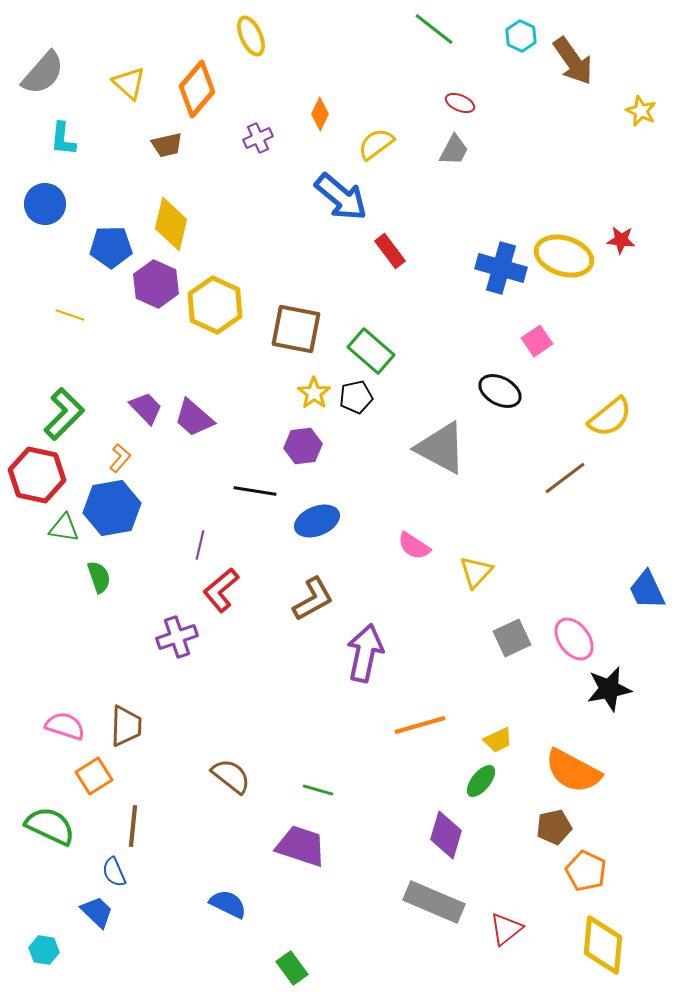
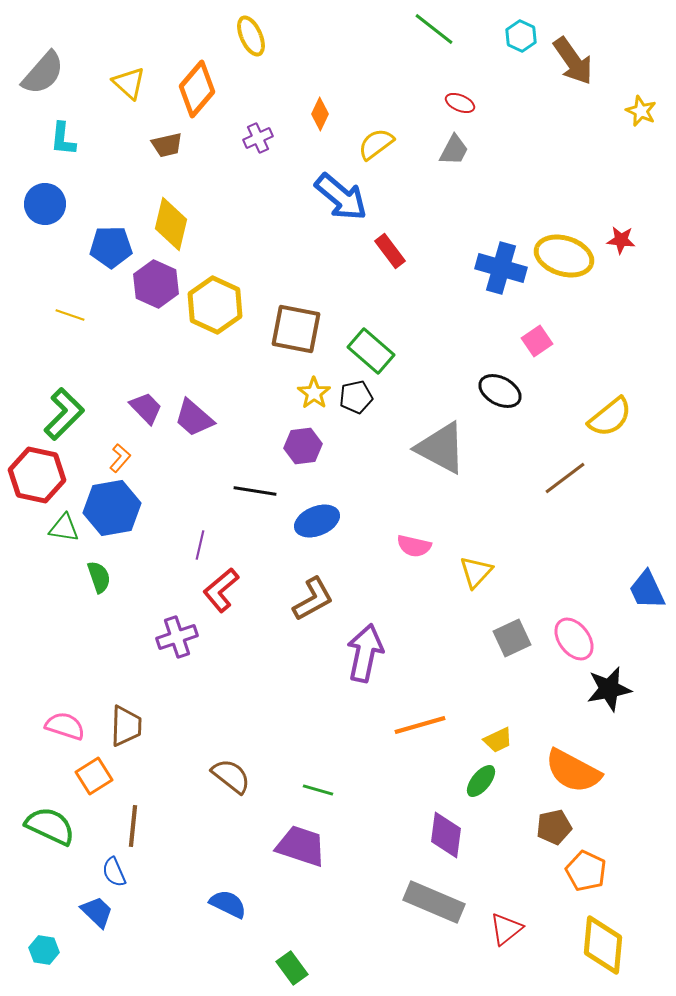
pink semicircle at (414, 546): rotated 20 degrees counterclockwise
purple diamond at (446, 835): rotated 9 degrees counterclockwise
